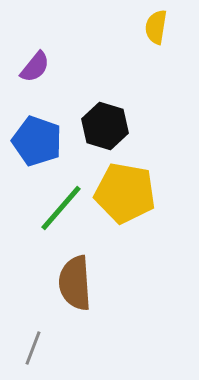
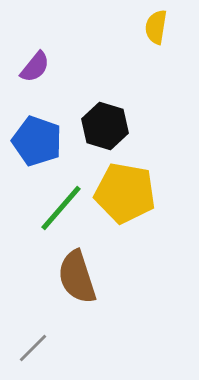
brown semicircle: moved 2 px right, 6 px up; rotated 14 degrees counterclockwise
gray line: rotated 24 degrees clockwise
